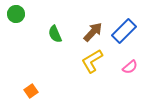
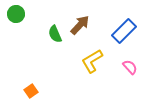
brown arrow: moved 13 px left, 7 px up
pink semicircle: rotated 91 degrees counterclockwise
